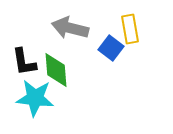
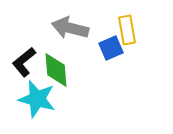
yellow rectangle: moved 3 px left, 1 px down
blue square: rotated 30 degrees clockwise
black L-shape: rotated 60 degrees clockwise
cyan star: moved 2 px right, 1 px down; rotated 9 degrees clockwise
